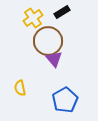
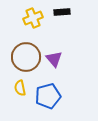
black rectangle: rotated 28 degrees clockwise
yellow cross: rotated 12 degrees clockwise
brown circle: moved 22 px left, 16 px down
blue pentagon: moved 17 px left, 4 px up; rotated 15 degrees clockwise
